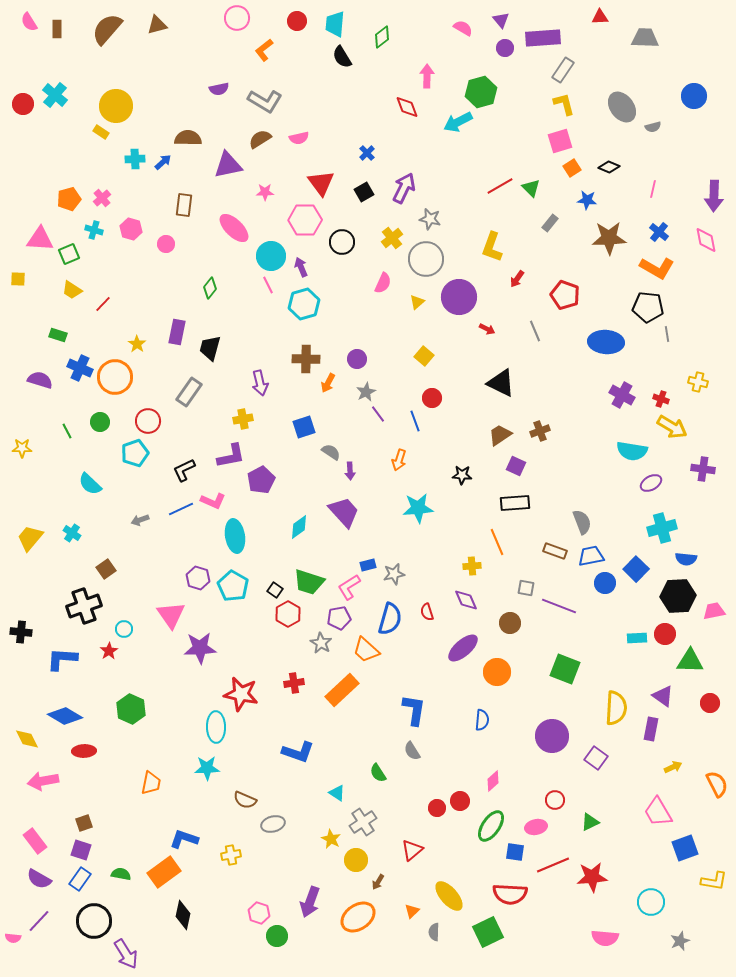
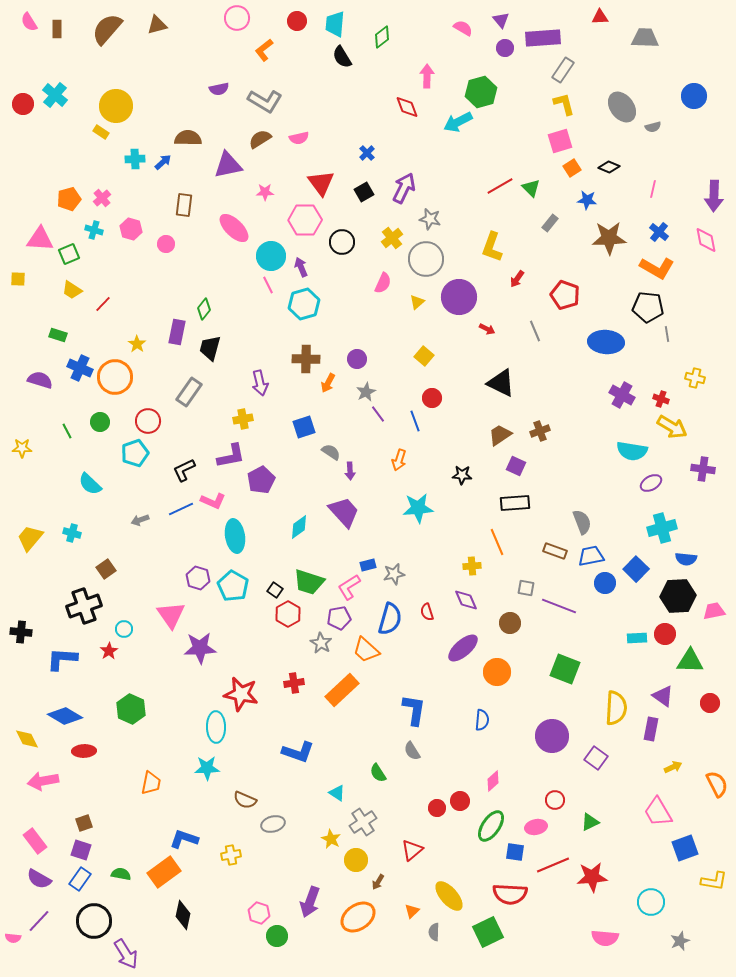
green diamond at (210, 288): moved 6 px left, 21 px down
yellow cross at (698, 382): moved 3 px left, 4 px up
cyan cross at (72, 533): rotated 18 degrees counterclockwise
